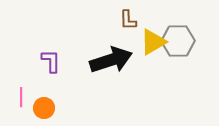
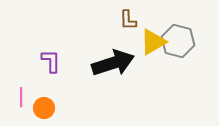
gray hexagon: rotated 16 degrees clockwise
black arrow: moved 2 px right, 3 px down
